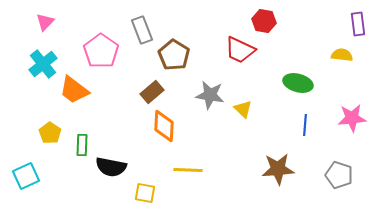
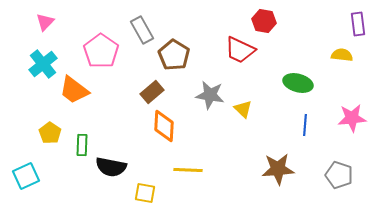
gray rectangle: rotated 8 degrees counterclockwise
